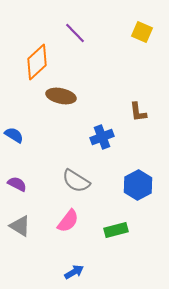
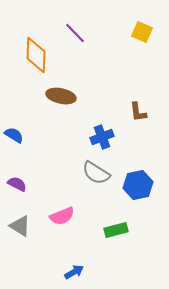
orange diamond: moved 1 px left, 7 px up; rotated 45 degrees counterclockwise
gray semicircle: moved 20 px right, 8 px up
blue hexagon: rotated 16 degrees clockwise
pink semicircle: moved 6 px left, 5 px up; rotated 30 degrees clockwise
